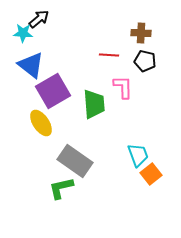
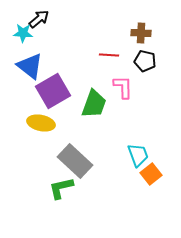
blue triangle: moved 1 px left, 1 px down
green trapezoid: rotated 24 degrees clockwise
yellow ellipse: rotated 44 degrees counterclockwise
gray rectangle: rotated 8 degrees clockwise
